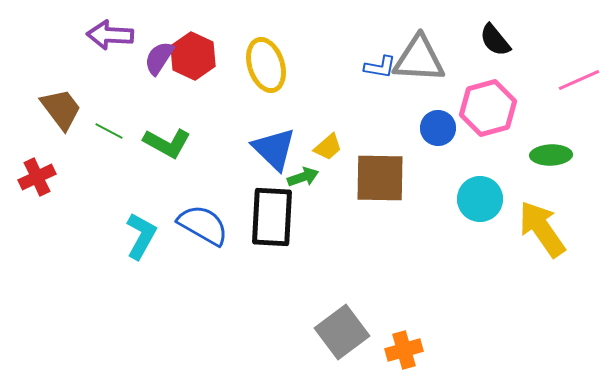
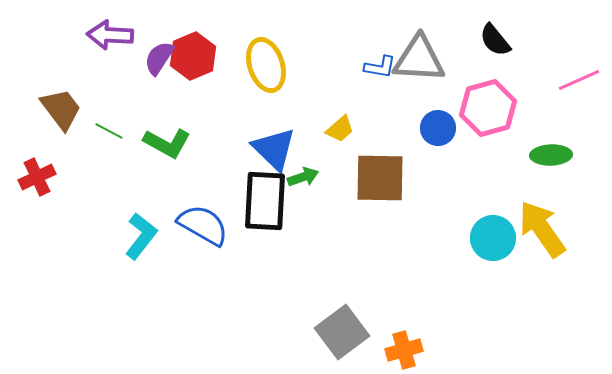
red hexagon: rotated 12 degrees clockwise
yellow trapezoid: moved 12 px right, 18 px up
cyan circle: moved 13 px right, 39 px down
black rectangle: moved 7 px left, 16 px up
cyan L-shape: rotated 9 degrees clockwise
